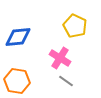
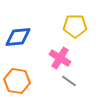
yellow pentagon: rotated 25 degrees counterclockwise
gray line: moved 3 px right
